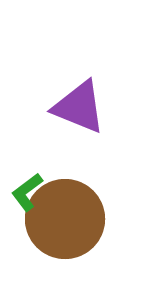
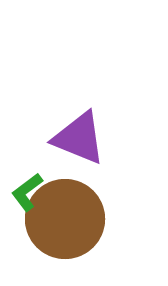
purple triangle: moved 31 px down
